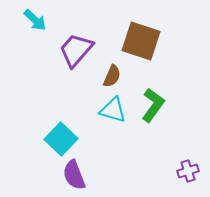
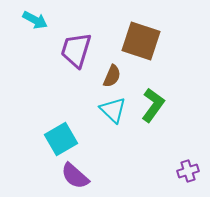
cyan arrow: rotated 15 degrees counterclockwise
purple trapezoid: rotated 24 degrees counterclockwise
cyan triangle: rotated 28 degrees clockwise
cyan square: rotated 16 degrees clockwise
purple semicircle: moved 1 px right, 1 px down; rotated 28 degrees counterclockwise
